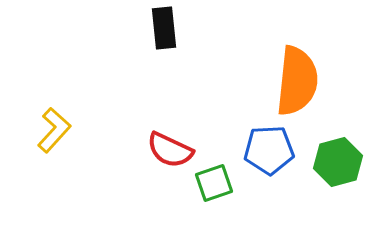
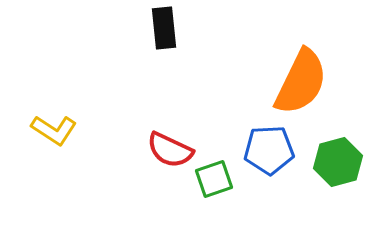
orange semicircle: moved 4 px right, 1 px down; rotated 20 degrees clockwise
yellow L-shape: rotated 81 degrees clockwise
green square: moved 4 px up
